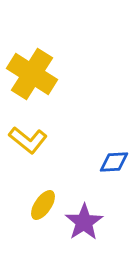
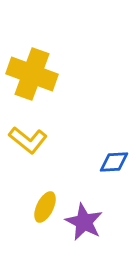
yellow cross: rotated 12 degrees counterclockwise
yellow ellipse: moved 2 px right, 2 px down; rotated 8 degrees counterclockwise
purple star: rotated 12 degrees counterclockwise
